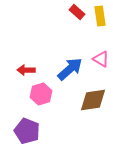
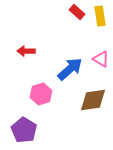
red arrow: moved 19 px up
purple pentagon: moved 3 px left, 1 px up; rotated 10 degrees clockwise
